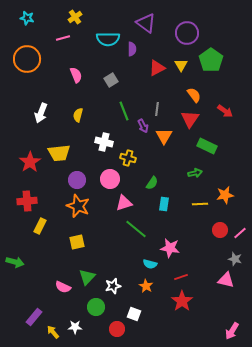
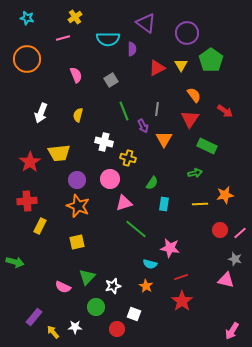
orange triangle at (164, 136): moved 3 px down
